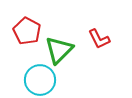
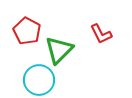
red L-shape: moved 2 px right, 5 px up
cyan circle: moved 1 px left
